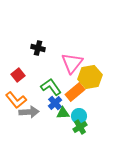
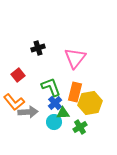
black cross: rotated 32 degrees counterclockwise
pink triangle: moved 3 px right, 5 px up
yellow hexagon: moved 26 px down
green L-shape: rotated 15 degrees clockwise
orange rectangle: rotated 36 degrees counterclockwise
orange L-shape: moved 2 px left, 2 px down
gray arrow: moved 1 px left
cyan circle: moved 25 px left, 6 px down
